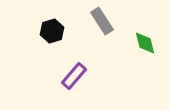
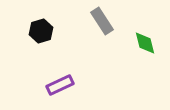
black hexagon: moved 11 px left
purple rectangle: moved 14 px left, 9 px down; rotated 24 degrees clockwise
